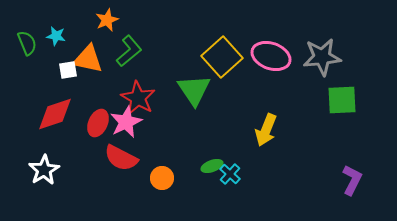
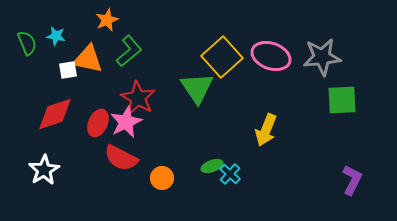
green triangle: moved 3 px right, 2 px up
